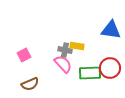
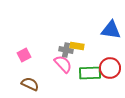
gray cross: moved 1 px right
brown semicircle: rotated 132 degrees counterclockwise
